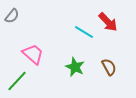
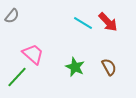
cyan line: moved 1 px left, 9 px up
green line: moved 4 px up
